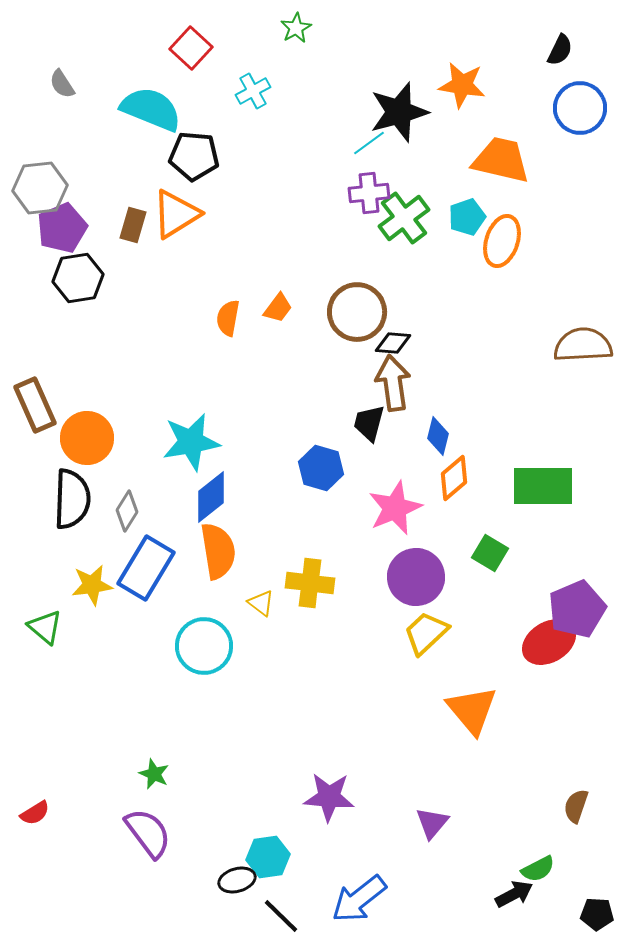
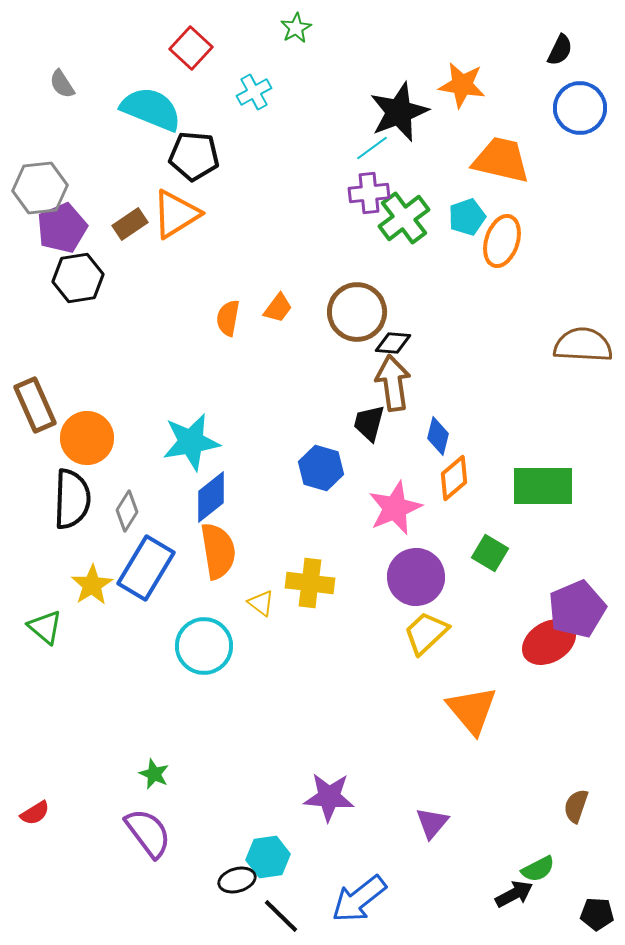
cyan cross at (253, 91): moved 1 px right, 1 px down
black star at (399, 112): rotated 6 degrees counterclockwise
cyan line at (369, 143): moved 3 px right, 5 px down
brown rectangle at (133, 225): moved 3 px left, 1 px up; rotated 40 degrees clockwise
brown semicircle at (583, 345): rotated 6 degrees clockwise
yellow star at (92, 585): rotated 24 degrees counterclockwise
